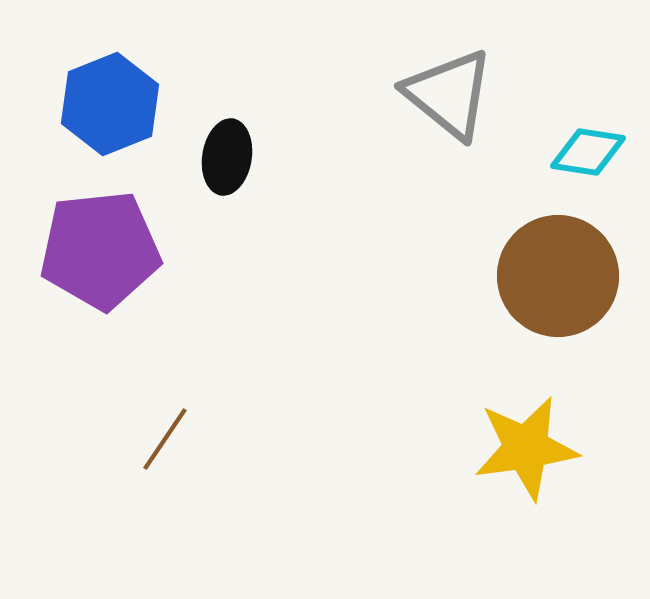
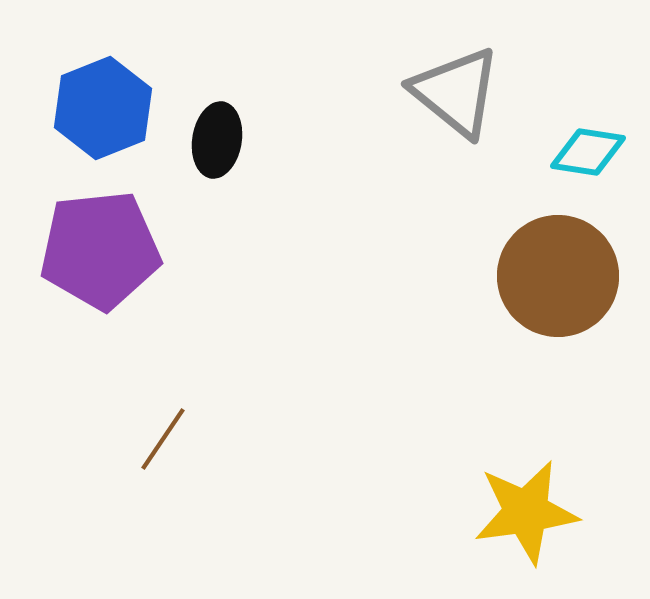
gray triangle: moved 7 px right, 2 px up
blue hexagon: moved 7 px left, 4 px down
black ellipse: moved 10 px left, 17 px up
brown line: moved 2 px left
yellow star: moved 64 px down
